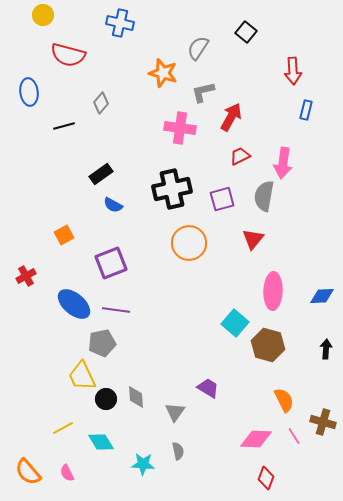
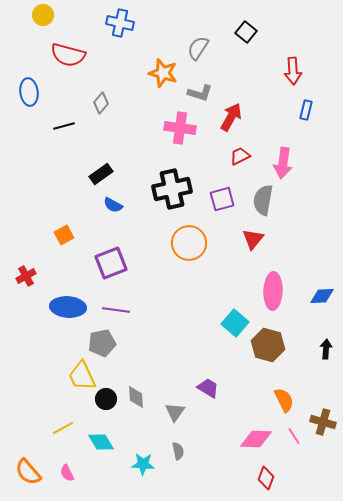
gray L-shape at (203, 92): moved 3 px left, 1 px down; rotated 150 degrees counterclockwise
gray semicircle at (264, 196): moved 1 px left, 4 px down
blue ellipse at (74, 304): moved 6 px left, 3 px down; rotated 36 degrees counterclockwise
